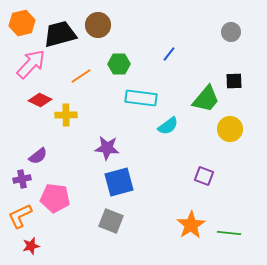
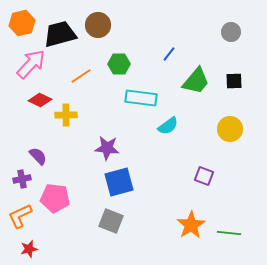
green trapezoid: moved 10 px left, 18 px up
purple semicircle: rotated 96 degrees counterclockwise
red star: moved 2 px left, 3 px down
